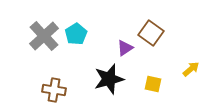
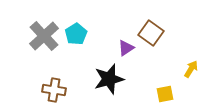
purple triangle: moved 1 px right
yellow arrow: rotated 18 degrees counterclockwise
yellow square: moved 12 px right, 10 px down; rotated 24 degrees counterclockwise
